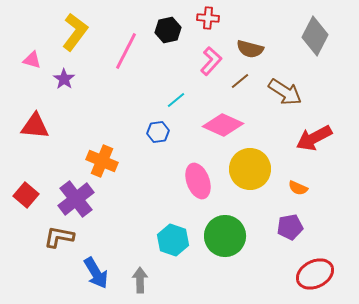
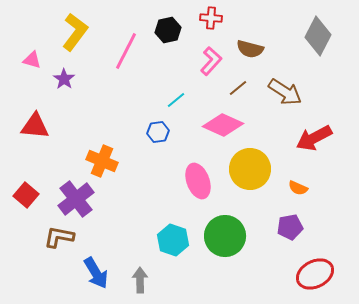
red cross: moved 3 px right
gray diamond: moved 3 px right
brown line: moved 2 px left, 7 px down
